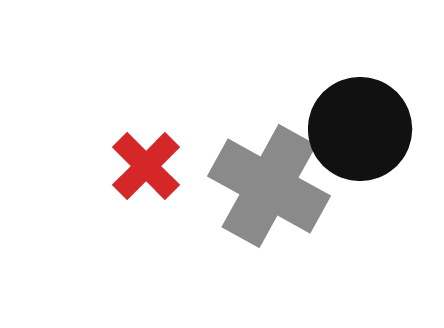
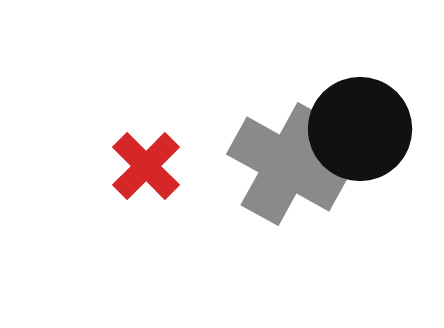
gray cross: moved 19 px right, 22 px up
